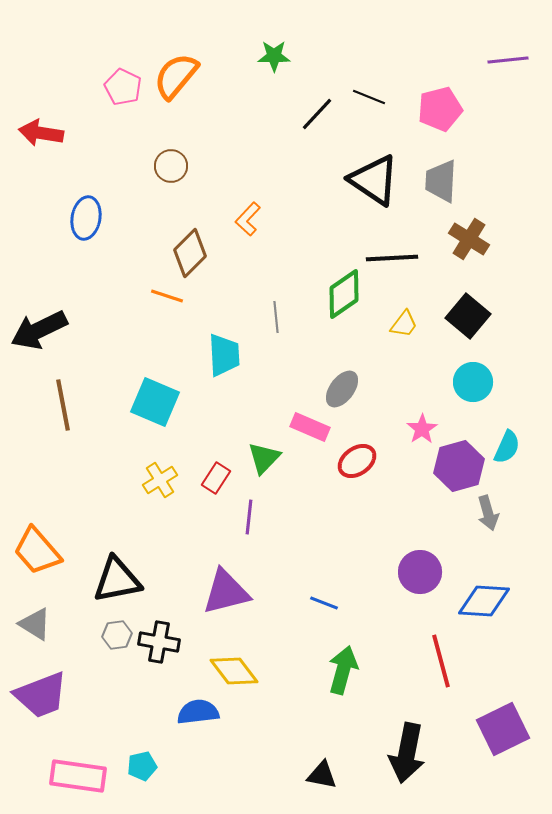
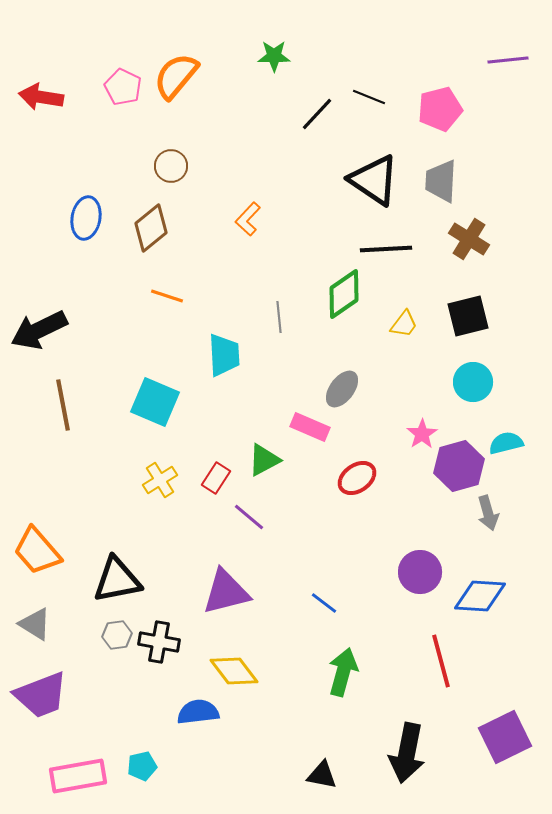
red arrow at (41, 133): moved 36 px up
brown diamond at (190, 253): moved 39 px left, 25 px up; rotated 6 degrees clockwise
black line at (392, 258): moved 6 px left, 9 px up
black square at (468, 316): rotated 36 degrees clockwise
gray line at (276, 317): moved 3 px right
pink star at (422, 429): moved 5 px down
cyan semicircle at (507, 447): moved 1 px left, 4 px up; rotated 128 degrees counterclockwise
green triangle at (264, 458): moved 2 px down; rotated 18 degrees clockwise
red ellipse at (357, 461): moved 17 px down
purple line at (249, 517): rotated 56 degrees counterclockwise
blue diamond at (484, 601): moved 4 px left, 5 px up
blue line at (324, 603): rotated 16 degrees clockwise
green arrow at (343, 670): moved 2 px down
purple square at (503, 729): moved 2 px right, 8 px down
pink rectangle at (78, 776): rotated 18 degrees counterclockwise
